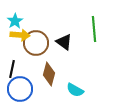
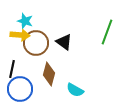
cyan star: moved 10 px right; rotated 21 degrees counterclockwise
green line: moved 13 px right, 3 px down; rotated 25 degrees clockwise
